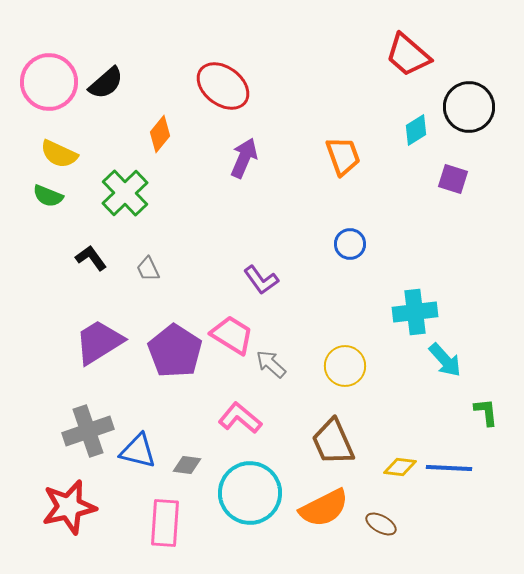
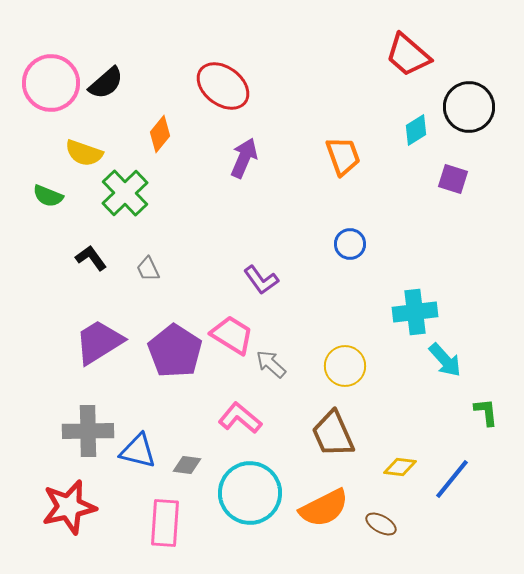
pink circle: moved 2 px right, 1 px down
yellow semicircle: moved 25 px right, 1 px up; rotated 6 degrees counterclockwise
gray cross: rotated 18 degrees clockwise
brown trapezoid: moved 8 px up
blue line: moved 3 px right, 11 px down; rotated 54 degrees counterclockwise
